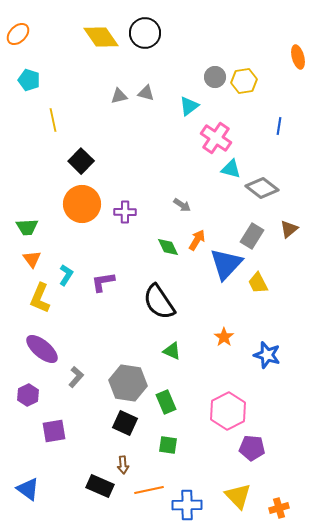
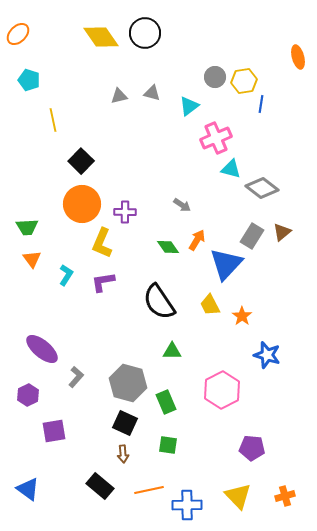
gray triangle at (146, 93): moved 6 px right
blue line at (279, 126): moved 18 px left, 22 px up
pink cross at (216, 138): rotated 32 degrees clockwise
brown triangle at (289, 229): moved 7 px left, 3 px down
green diamond at (168, 247): rotated 10 degrees counterclockwise
yellow trapezoid at (258, 283): moved 48 px left, 22 px down
yellow L-shape at (40, 298): moved 62 px right, 55 px up
orange star at (224, 337): moved 18 px right, 21 px up
green triangle at (172, 351): rotated 24 degrees counterclockwise
gray hexagon at (128, 383): rotated 6 degrees clockwise
pink hexagon at (228, 411): moved 6 px left, 21 px up
brown arrow at (123, 465): moved 11 px up
black rectangle at (100, 486): rotated 16 degrees clockwise
orange cross at (279, 508): moved 6 px right, 12 px up
